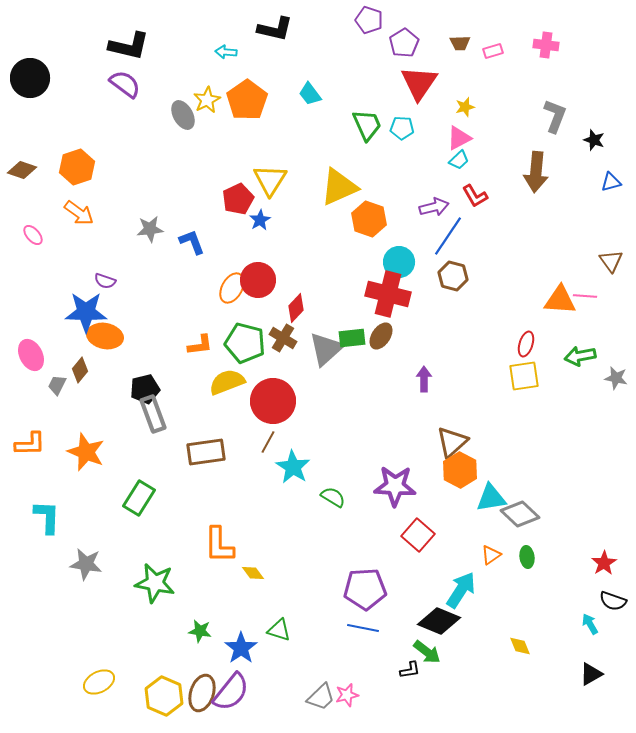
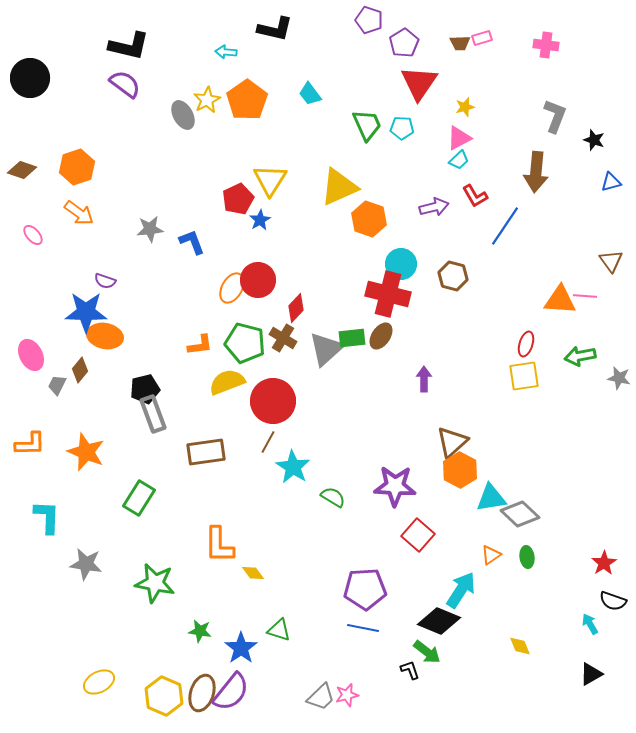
pink rectangle at (493, 51): moved 11 px left, 13 px up
blue line at (448, 236): moved 57 px right, 10 px up
cyan circle at (399, 262): moved 2 px right, 2 px down
gray star at (616, 378): moved 3 px right
black L-shape at (410, 670): rotated 100 degrees counterclockwise
